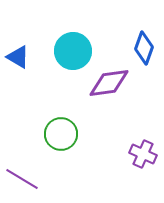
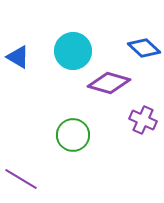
blue diamond: rotated 68 degrees counterclockwise
purple diamond: rotated 24 degrees clockwise
green circle: moved 12 px right, 1 px down
purple cross: moved 34 px up
purple line: moved 1 px left
